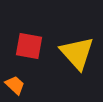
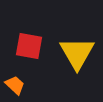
yellow triangle: rotated 12 degrees clockwise
